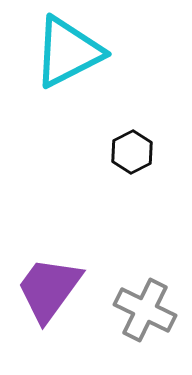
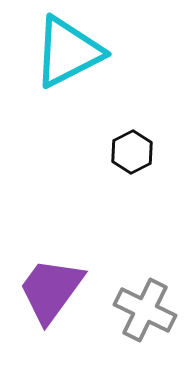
purple trapezoid: moved 2 px right, 1 px down
